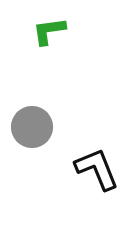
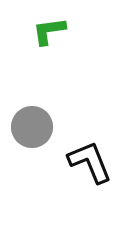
black L-shape: moved 7 px left, 7 px up
